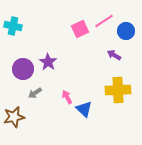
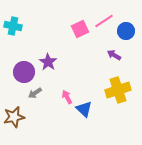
purple circle: moved 1 px right, 3 px down
yellow cross: rotated 15 degrees counterclockwise
